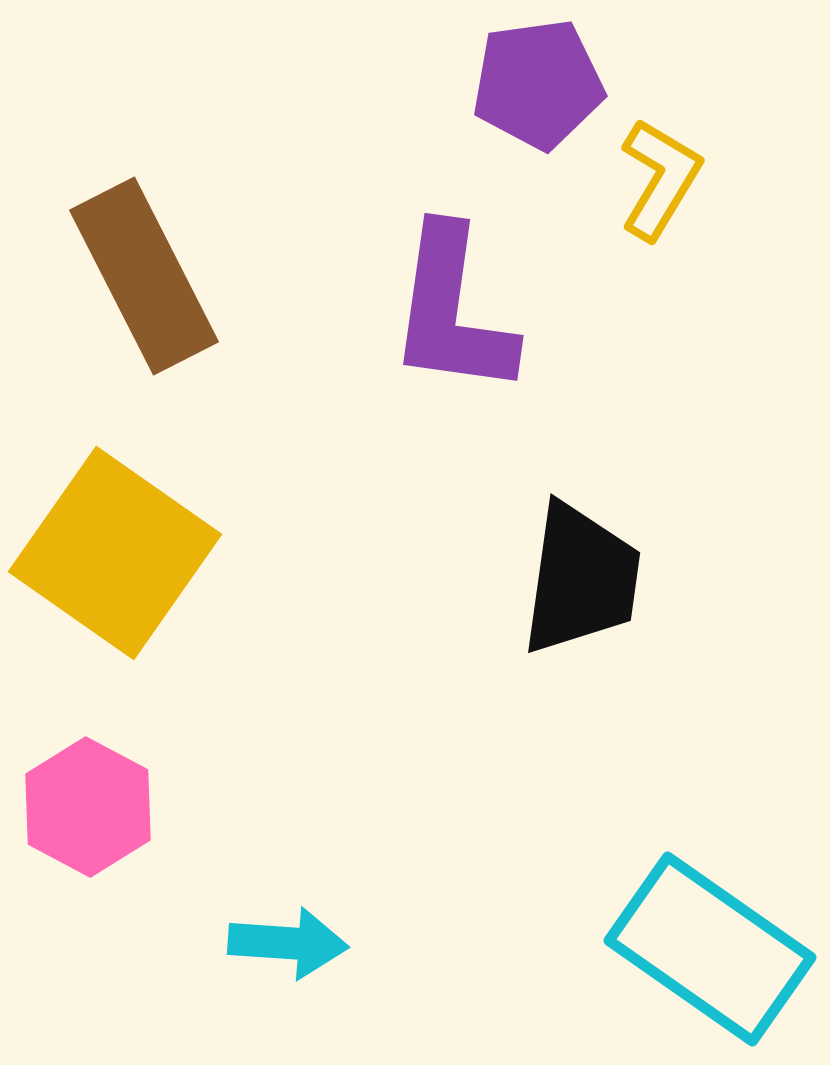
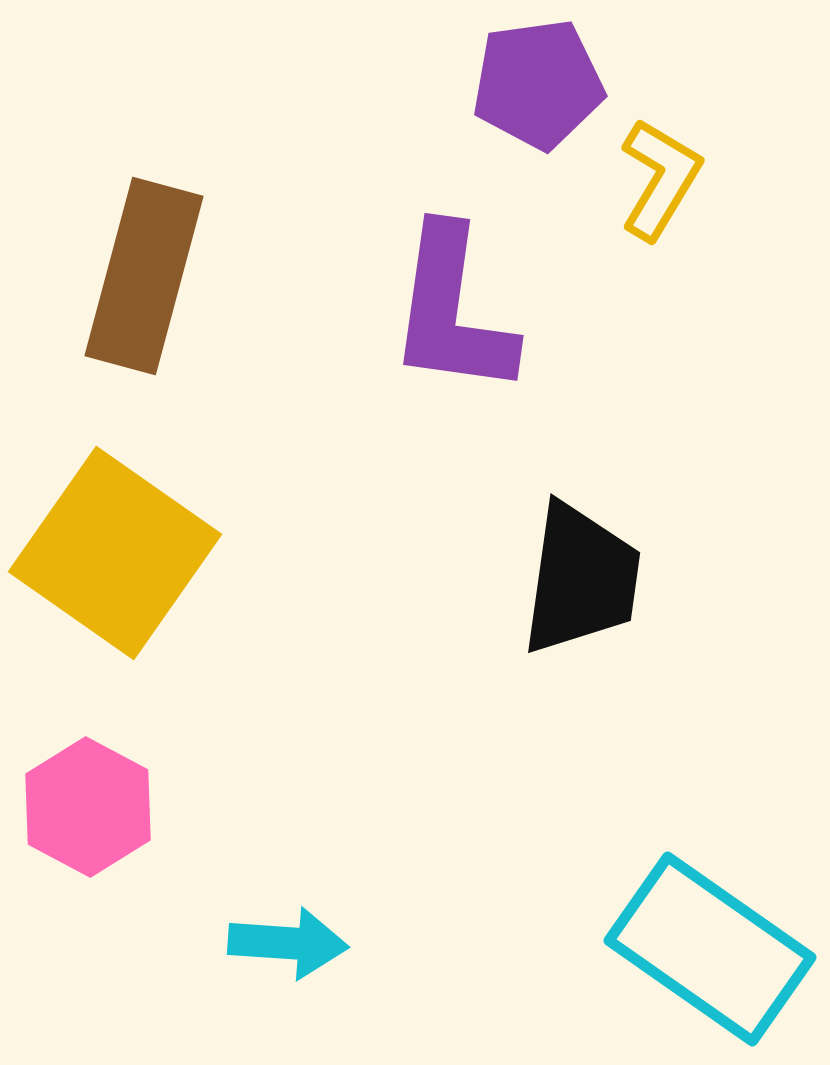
brown rectangle: rotated 42 degrees clockwise
